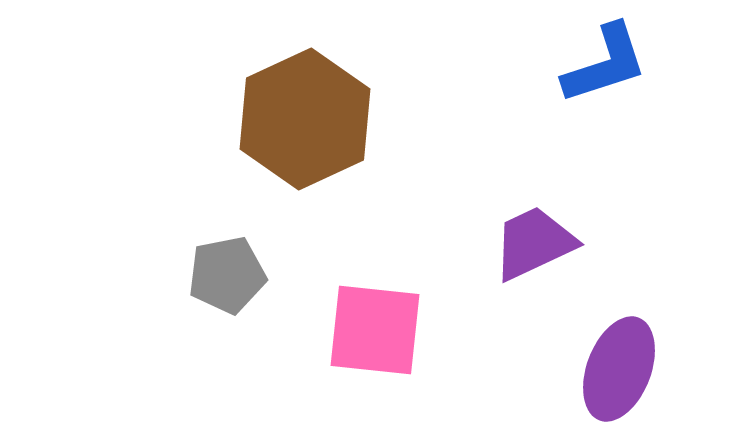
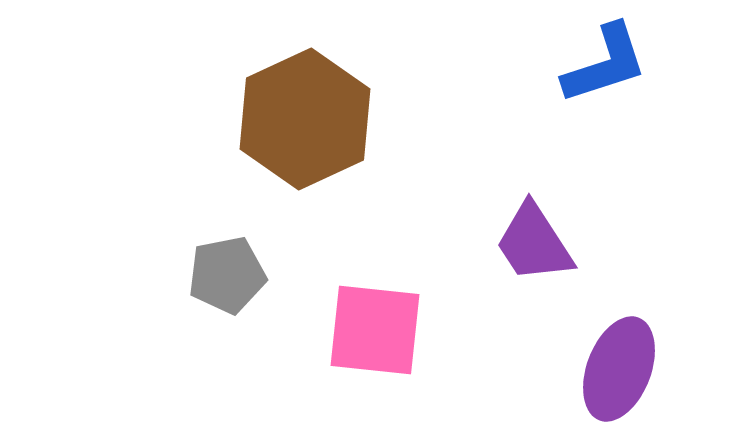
purple trapezoid: rotated 98 degrees counterclockwise
